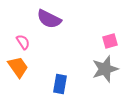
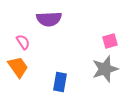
purple semicircle: rotated 30 degrees counterclockwise
blue rectangle: moved 2 px up
